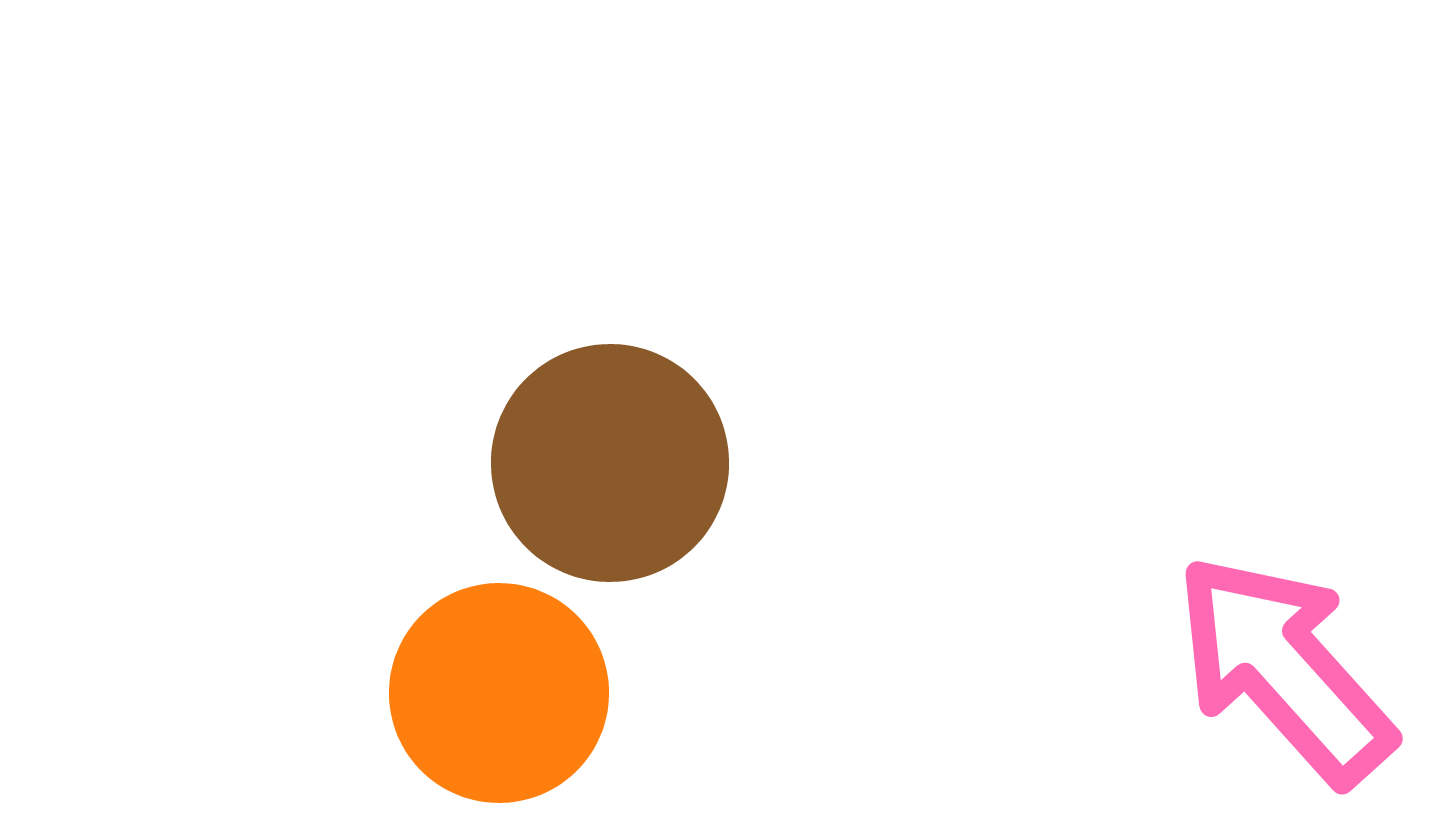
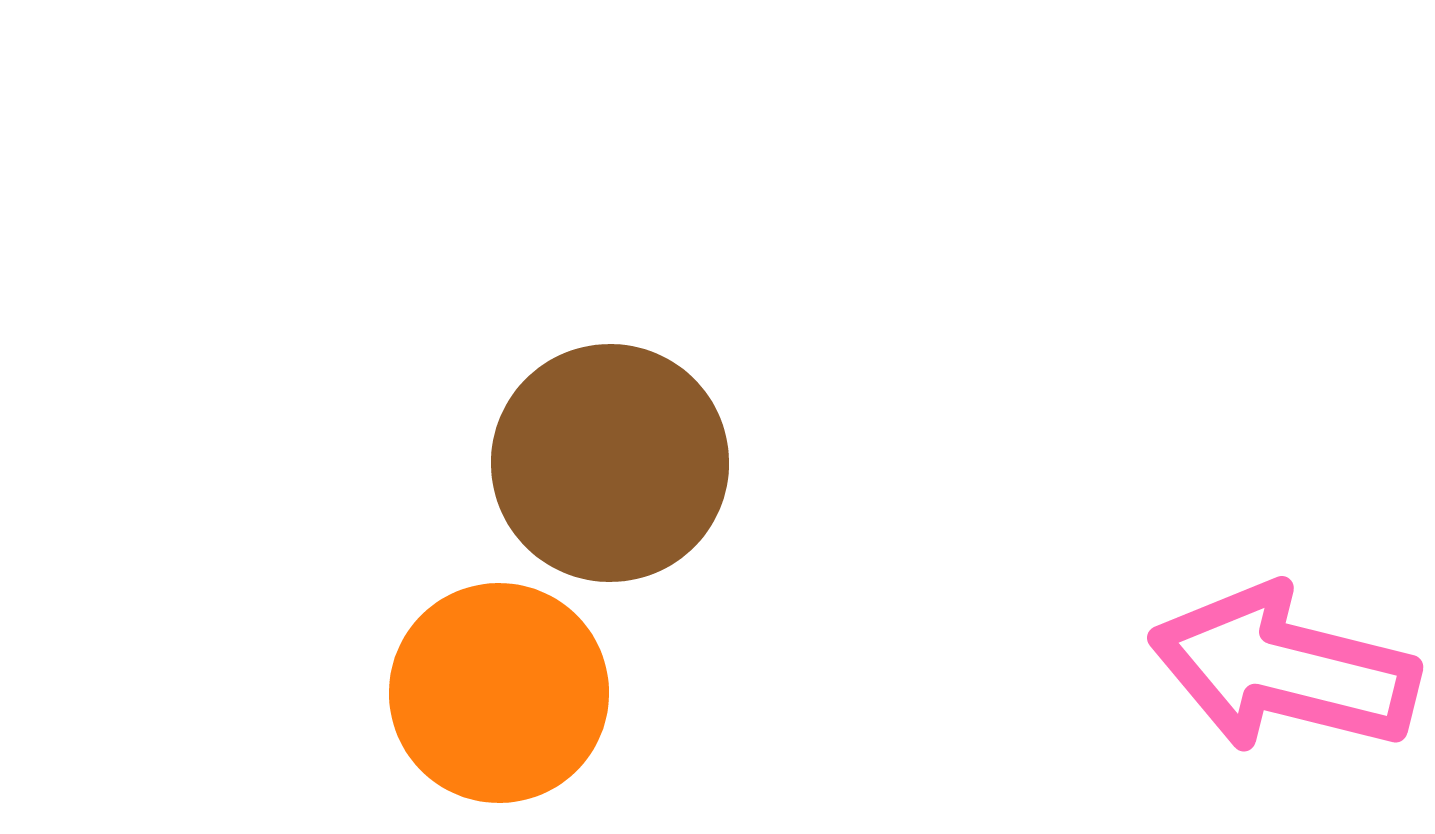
pink arrow: rotated 34 degrees counterclockwise
